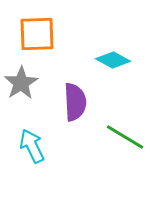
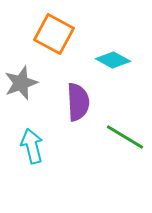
orange square: moved 17 px right; rotated 30 degrees clockwise
gray star: rotated 12 degrees clockwise
purple semicircle: moved 3 px right
cyan arrow: rotated 12 degrees clockwise
